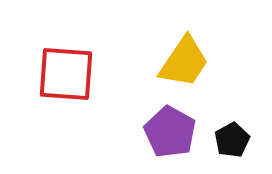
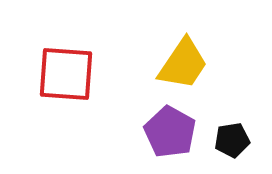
yellow trapezoid: moved 1 px left, 2 px down
black pentagon: rotated 20 degrees clockwise
